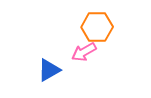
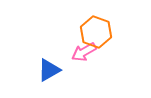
orange hexagon: moved 1 px left, 5 px down; rotated 20 degrees clockwise
